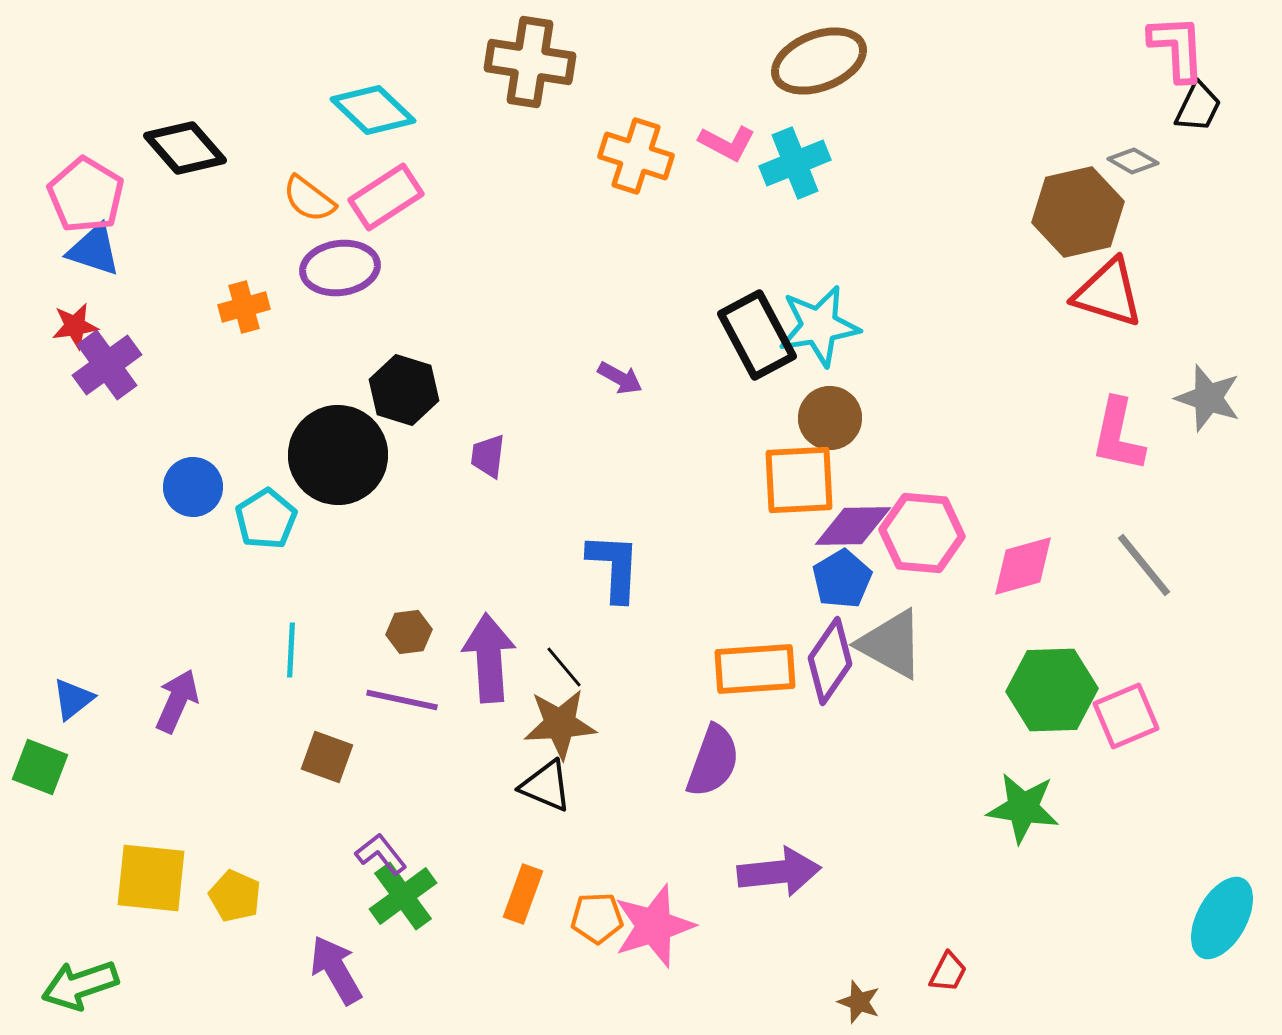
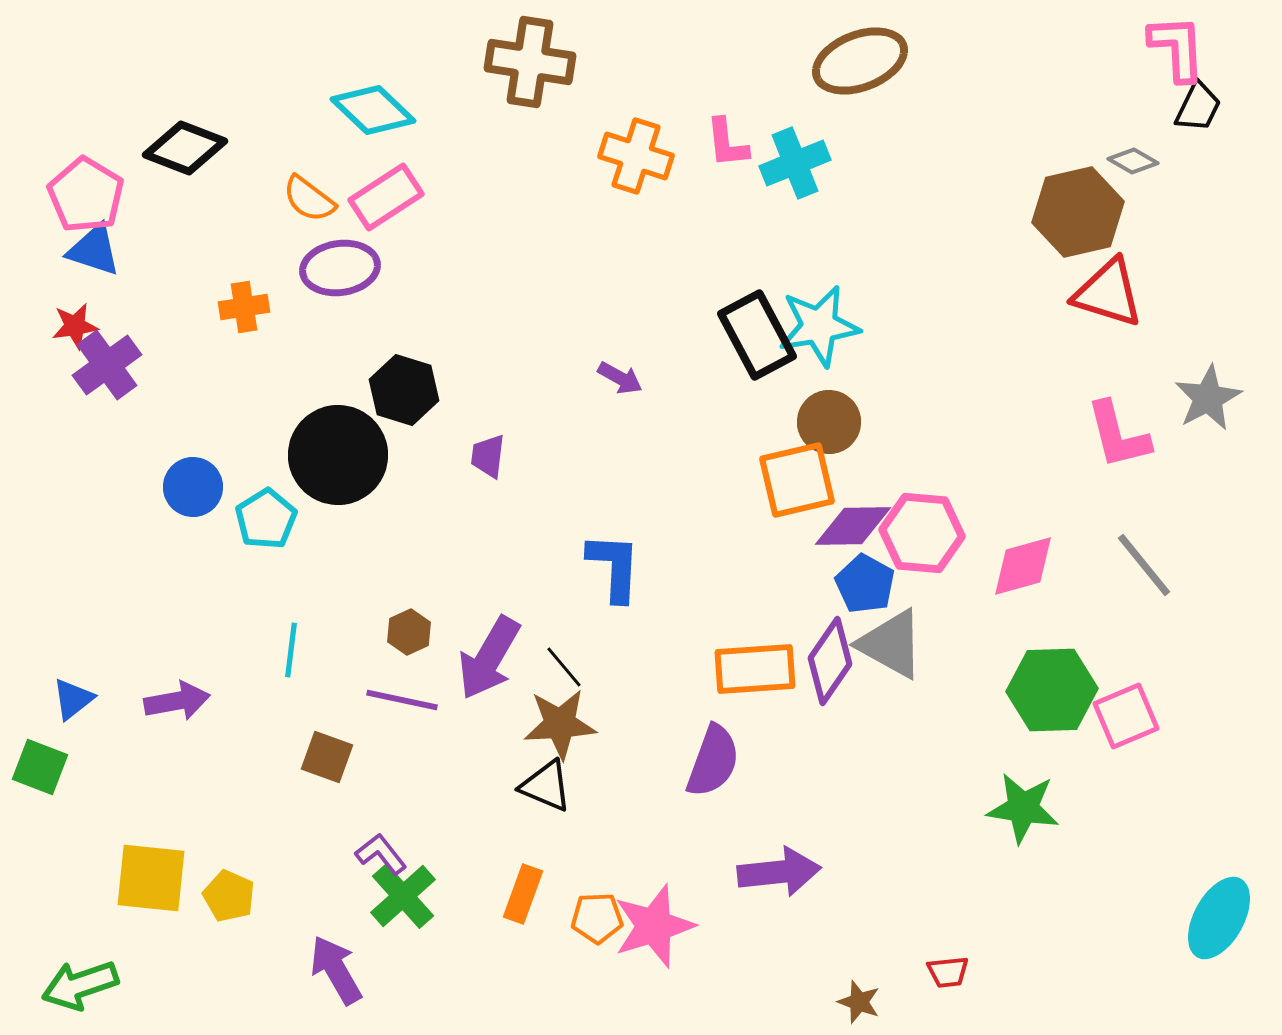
brown ellipse at (819, 61): moved 41 px right
pink L-shape at (727, 143): rotated 56 degrees clockwise
black diamond at (185, 148): rotated 28 degrees counterclockwise
orange cross at (244, 307): rotated 6 degrees clockwise
gray star at (1208, 398): rotated 26 degrees clockwise
brown circle at (830, 418): moved 1 px left, 4 px down
pink L-shape at (1118, 435): rotated 26 degrees counterclockwise
orange square at (799, 480): moved 2 px left; rotated 10 degrees counterclockwise
blue pentagon at (842, 579): moved 23 px right, 5 px down; rotated 12 degrees counterclockwise
brown hexagon at (409, 632): rotated 18 degrees counterclockwise
cyan line at (291, 650): rotated 4 degrees clockwise
purple arrow at (489, 658): rotated 146 degrees counterclockwise
purple arrow at (177, 701): rotated 56 degrees clockwise
yellow pentagon at (235, 896): moved 6 px left
green cross at (403, 896): rotated 6 degrees counterclockwise
cyan ellipse at (1222, 918): moved 3 px left
red trapezoid at (948, 972): rotated 57 degrees clockwise
